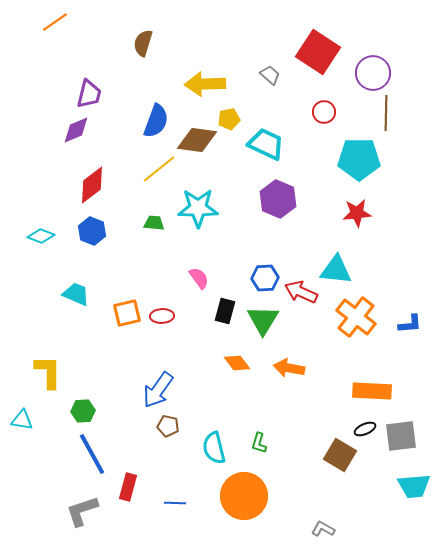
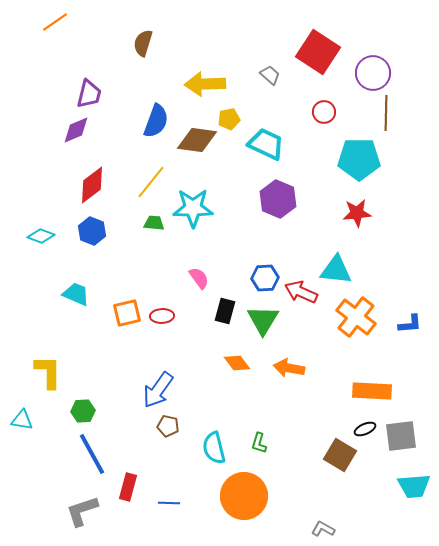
yellow line at (159, 169): moved 8 px left, 13 px down; rotated 12 degrees counterclockwise
cyan star at (198, 208): moved 5 px left
blue line at (175, 503): moved 6 px left
